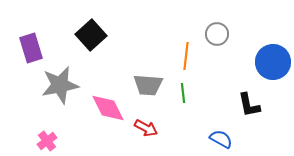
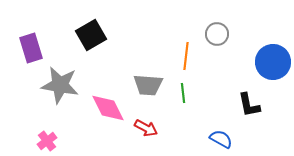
black square: rotated 12 degrees clockwise
gray star: rotated 21 degrees clockwise
